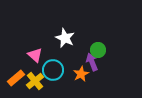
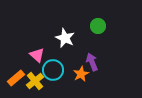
green circle: moved 24 px up
pink triangle: moved 2 px right
